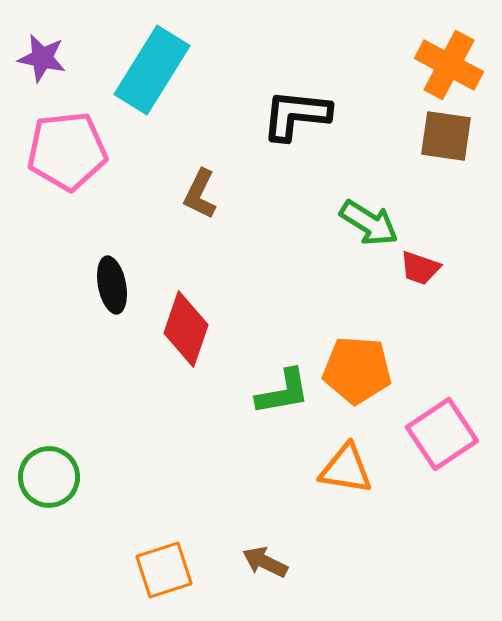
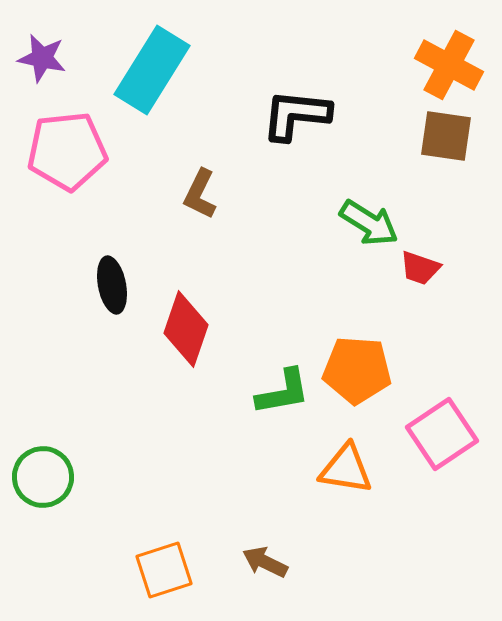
green circle: moved 6 px left
